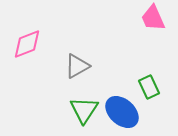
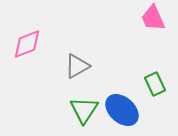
green rectangle: moved 6 px right, 3 px up
blue ellipse: moved 2 px up
